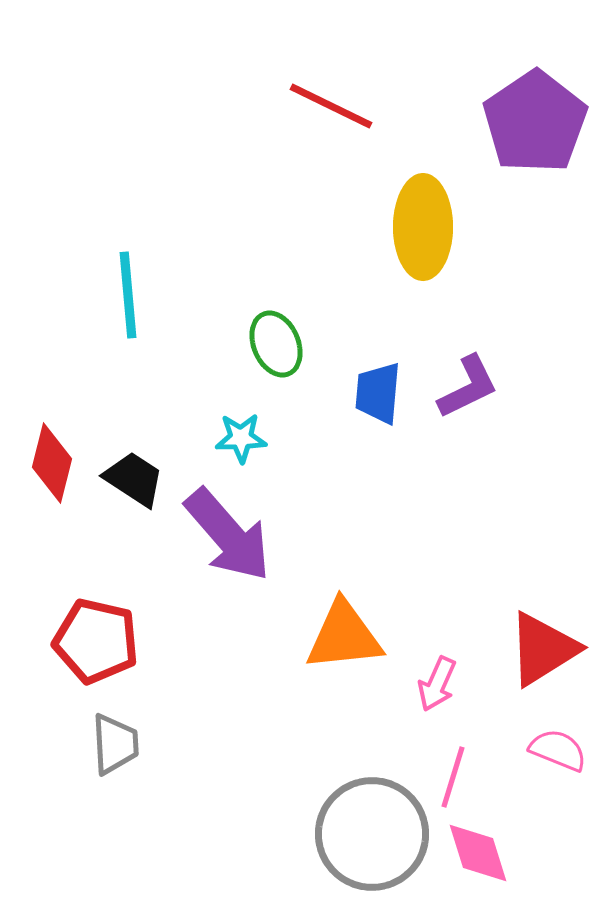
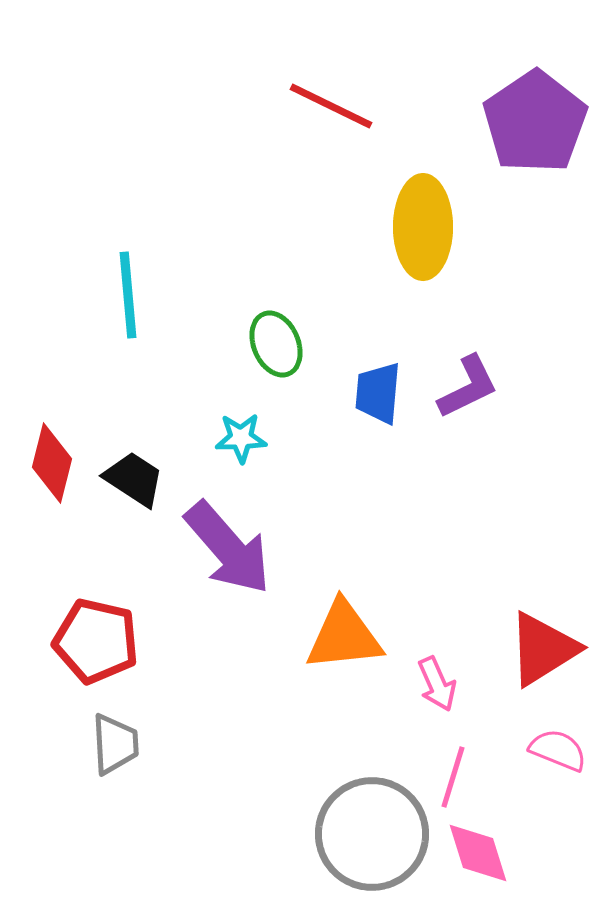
purple arrow: moved 13 px down
pink arrow: rotated 48 degrees counterclockwise
